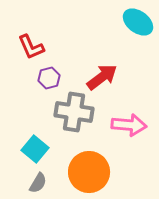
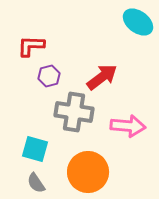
red L-shape: moved 1 px up; rotated 116 degrees clockwise
purple hexagon: moved 2 px up
pink arrow: moved 1 px left, 1 px down
cyan square: rotated 24 degrees counterclockwise
orange circle: moved 1 px left
gray semicircle: moved 2 px left; rotated 115 degrees clockwise
